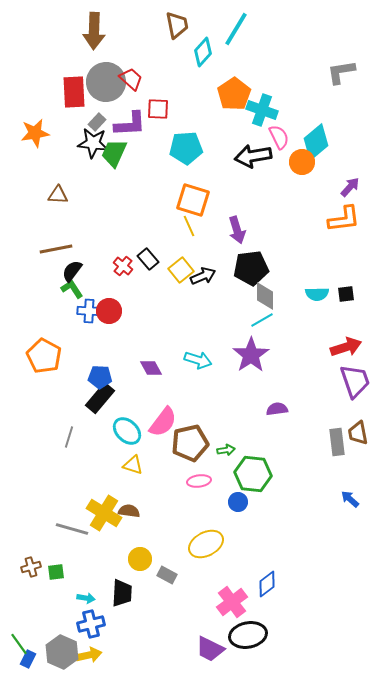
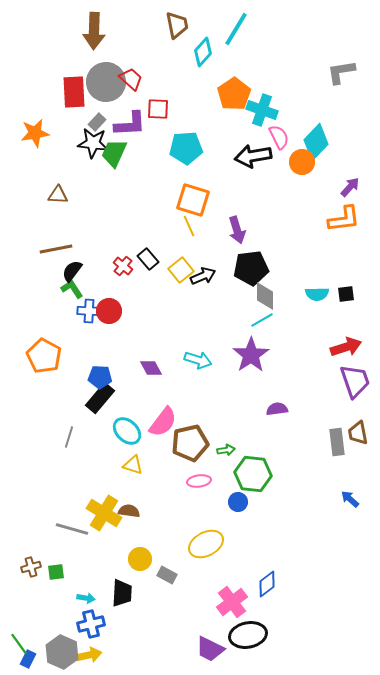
cyan diamond at (316, 142): rotated 6 degrees counterclockwise
